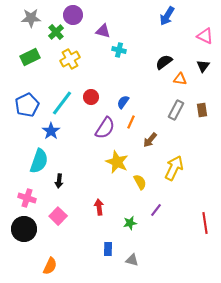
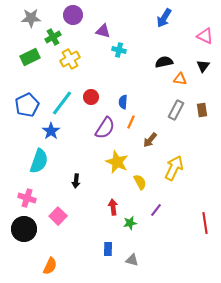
blue arrow: moved 3 px left, 2 px down
green cross: moved 3 px left, 5 px down; rotated 14 degrees clockwise
black semicircle: rotated 24 degrees clockwise
blue semicircle: rotated 32 degrees counterclockwise
black arrow: moved 17 px right
red arrow: moved 14 px right
